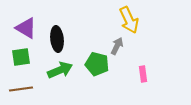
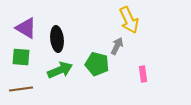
green square: rotated 12 degrees clockwise
